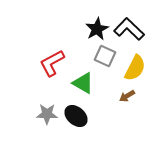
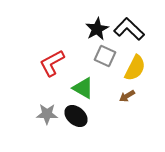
green triangle: moved 5 px down
